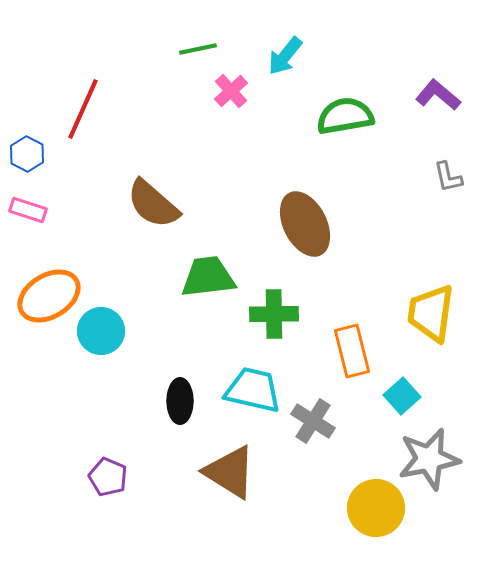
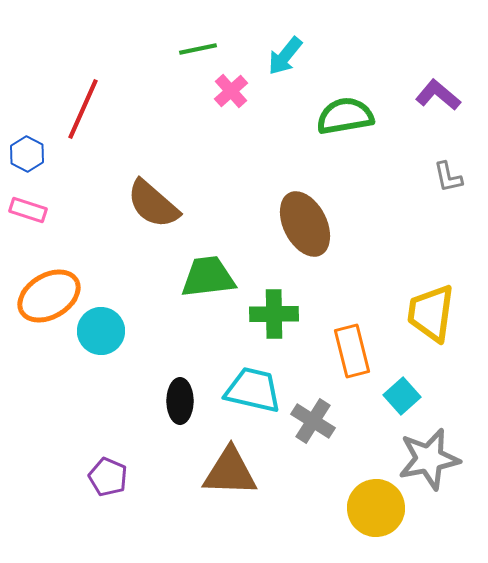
brown triangle: rotated 30 degrees counterclockwise
